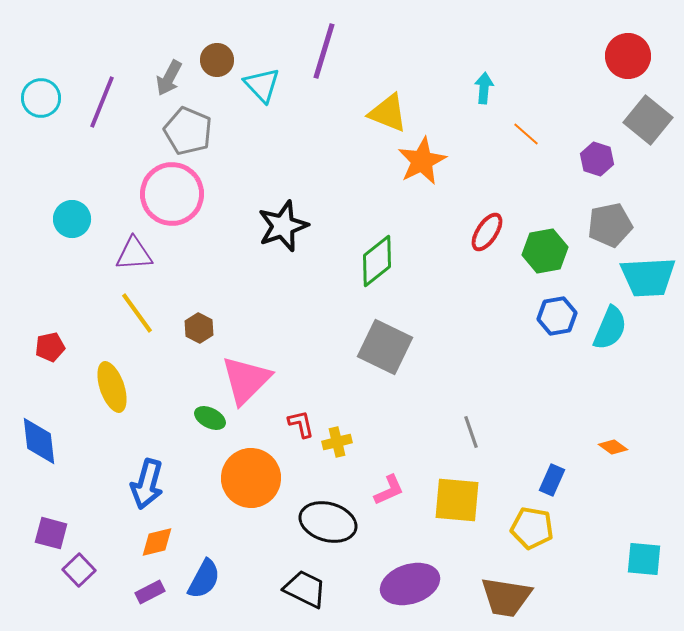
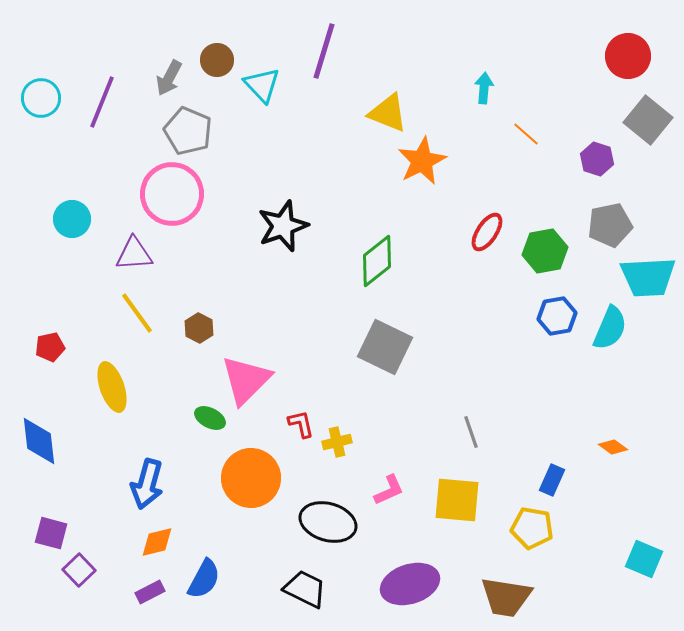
cyan square at (644, 559): rotated 18 degrees clockwise
